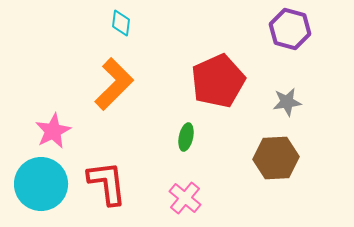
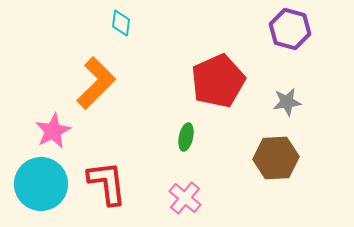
orange L-shape: moved 18 px left, 1 px up
